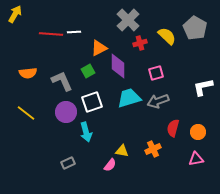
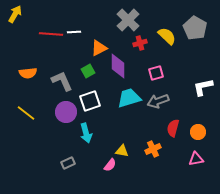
white square: moved 2 px left, 1 px up
cyan arrow: moved 1 px down
